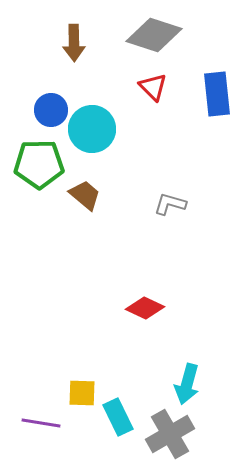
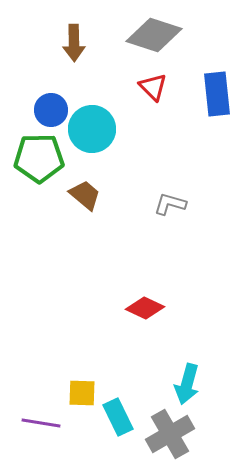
green pentagon: moved 6 px up
